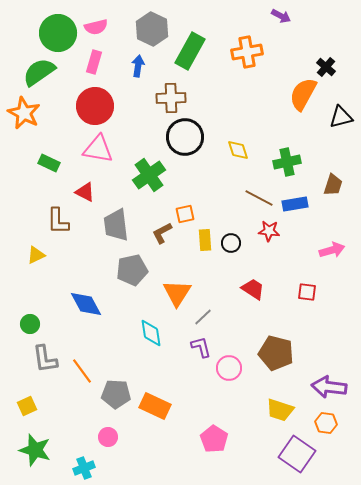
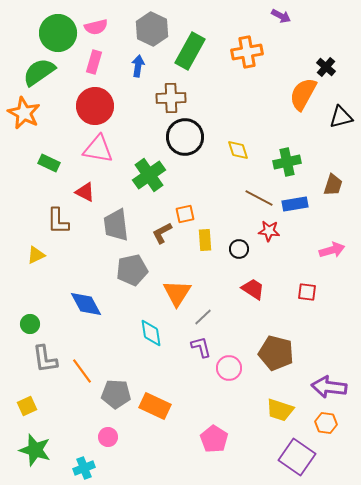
black circle at (231, 243): moved 8 px right, 6 px down
purple square at (297, 454): moved 3 px down
